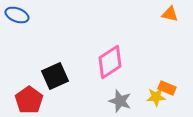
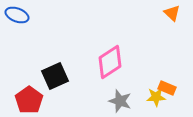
orange triangle: moved 2 px right, 1 px up; rotated 30 degrees clockwise
